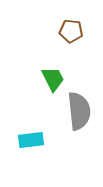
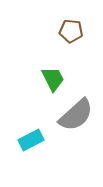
gray semicircle: moved 3 px left, 4 px down; rotated 54 degrees clockwise
cyan rectangle: rotated 20 degrees counterclockwise
